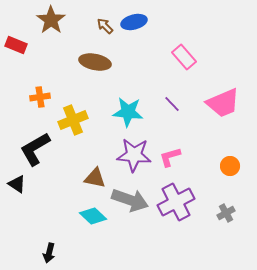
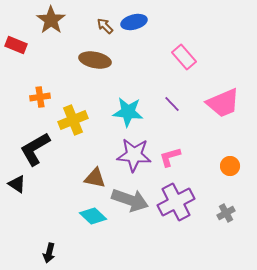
brown ellipse: moved 2 px up
